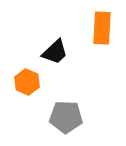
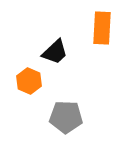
orange hexagon: moved 2 px right, 1 px up
